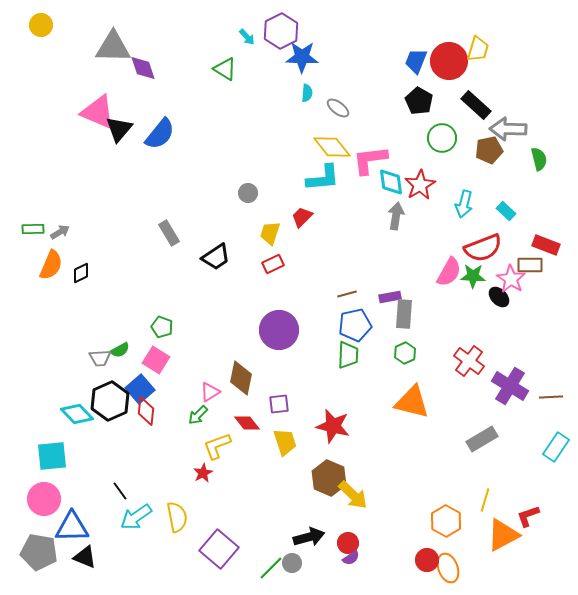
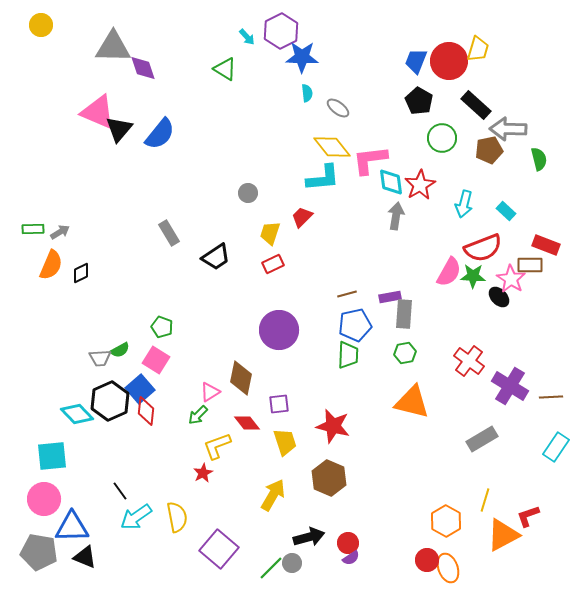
cyan semicircle at (307, 93): rotated 12 degrees counterclockwise
green hexagon at (405, 353): rotated 15 degrees clockwise
yellow arrow at (353, 495): moved 80 px left; rotated 104 degrees counterclockwise
